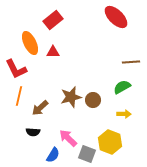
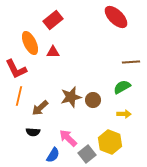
gray square: rotated 30 degrees clockwise
